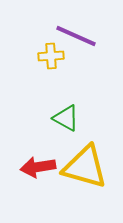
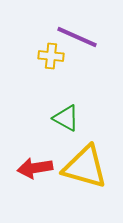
purple line: moved 1 px right, 1 px down
yellow cross: rotated 10 degrees clockwise
red arrow: moved 3 px left, 1 px down
